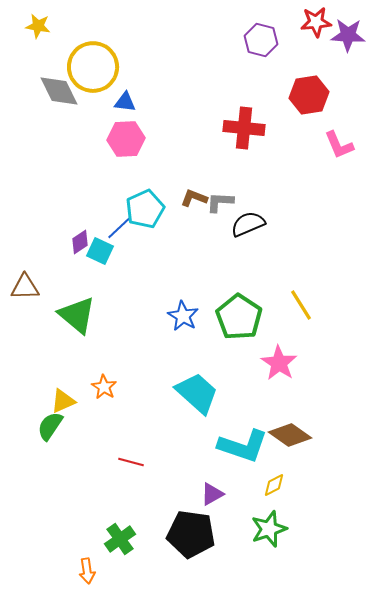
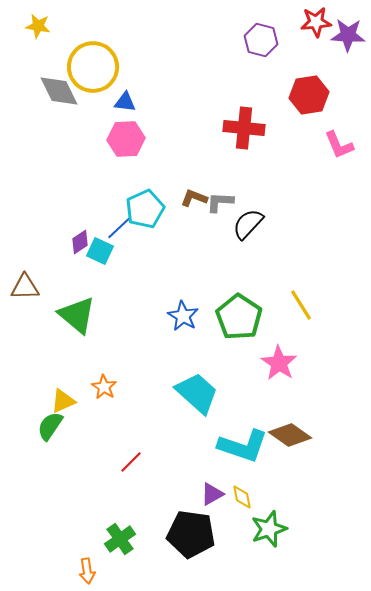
black semicircle: rotated 24 degrees counterclockwise
red line: rotated 60 degrees counterclockwise
yellow diamond: moved 32 px left, 12 px down; rotated 75 degrees counterclockwise
